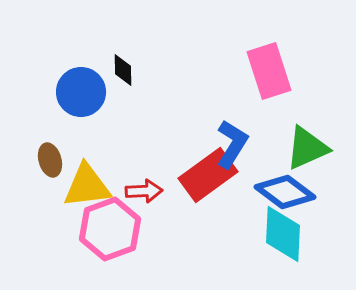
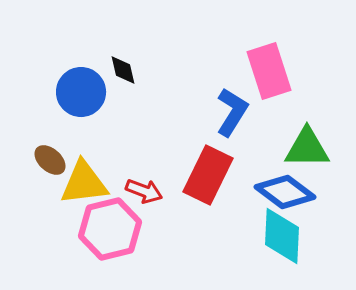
black diamond: rotated 12 degrees counterclockwise
blue L-shape: moved 32 px up
green triangle: rotated 24 degrees clockwise
brown ellipse: rotated 32 degrees counterclockwise
red rectangle: rotated 28 degrees counterclockwise
yellow triangle: moved 3 px left, 3 px up
red arrow: rotated 24 degrees clockwise
pink hexagon: rotated 6 degrees clockwise
cyan diamond: moved 1 px left, 2 px down
